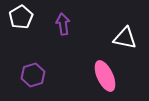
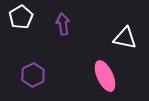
purple hexagon: rotated 10 degrees counterclockwise
